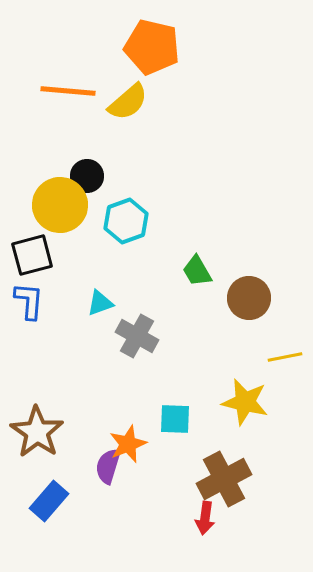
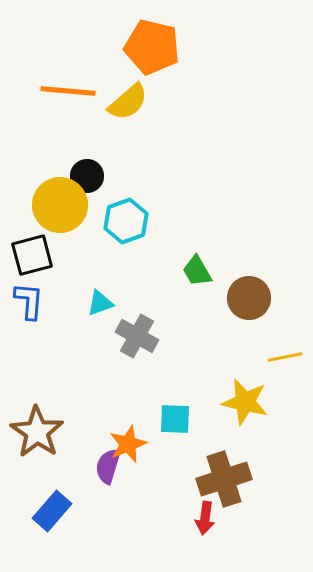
brown cross: rotated 10 degrees clockwise
blue rectangle: moved 3 px right, 10 px down
